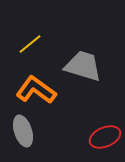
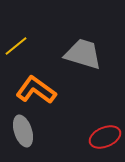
yellow line: moved 14 px left, 2 px down
gray trapezoid: moved 12 px up
